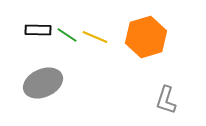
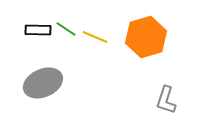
green line: moved 1 px left, 6 px up
